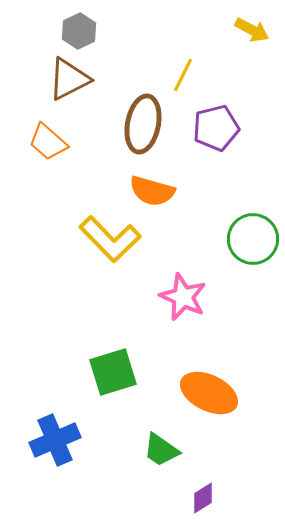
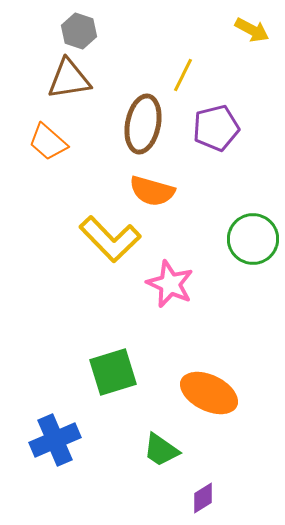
gray hexagon: rotated 16 degrees counterclockwise
brown triangle: rotated 18 degrees clockwise
pink star: moved 13 px left, 13 px up
